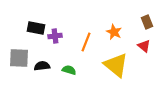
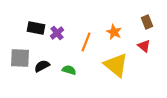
purple cross: moved 2 px right, 3 px up; rotated 32 degrees counterclockwise
gray square: moved 1 px right
black semicircle: rotated 21 degrees counterclockwise
